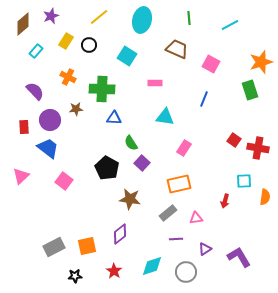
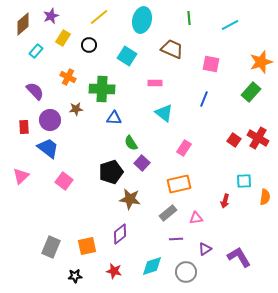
yellow rectangle at (66, 41): moved 3 px left, 3 px up
brown trapezoid at (177, 49): moved 5 px left
pink square at (211, 64): rotated 18 degrees counterclockwise
green rectangle at (250, 90): moved 1 px right, 2 px down; rotated 60 degrees clockwise
cyan triangle at (165, 117): moved 1 px left, 4 px up; rotated 30 degrees clockwise
red cross at (258, 148): moved 10 px up; rotated 20 degrees clockwise
black pentagon at (107, 168): moved 4 px right, 4 px down; rotated 25 degrees clockwise
gray rectangle at (54, 247): moved 3 px left; rotated 40 degrees counterclockwise
red star at (114, 271): rotated 21 degrees counterclockwise
